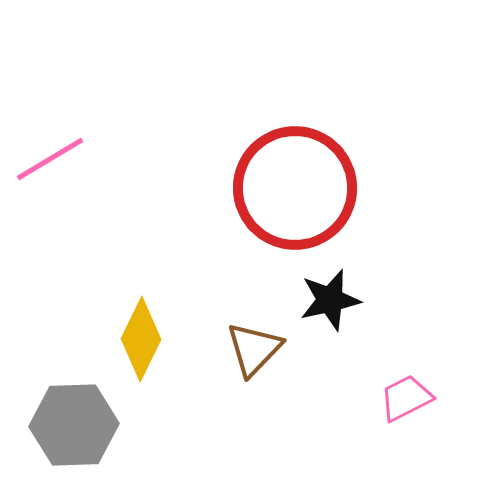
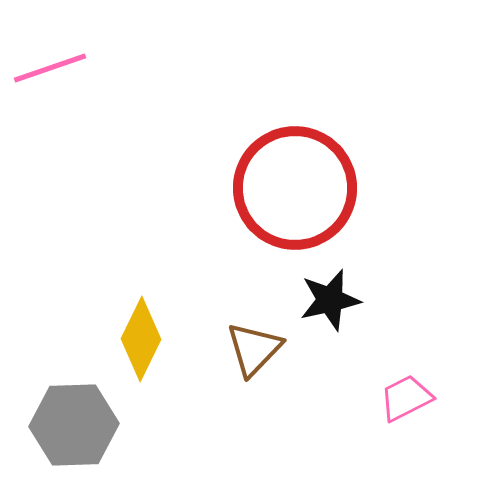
pink line: moved 91 px up; rotated 12 degrees clockwise
